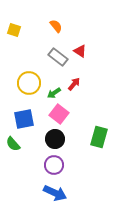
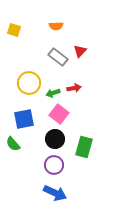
orange semicircle: rotated 128 degrees clockwise
red triangle: rotated 40 degrees clockwise
red arrow: moved 4 px down; rotated 40 degrees clockwise
green arrow: moved 1 px left; rotated 16 degrees clockwise
green rectangle: moved 15 px left, 10 px down
